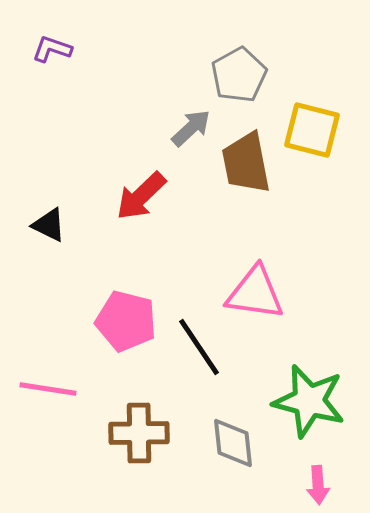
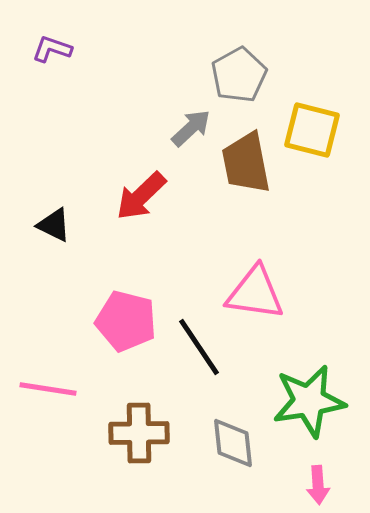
black triangle: moved 5 px right
green star: rotated 24 degrees counterclockwise
